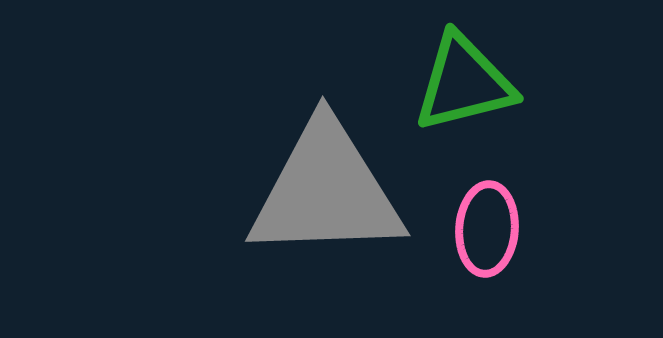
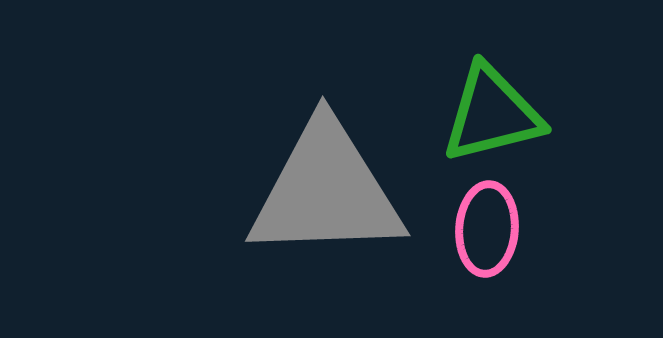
green triangle: moved 28 px right, 31 px down
